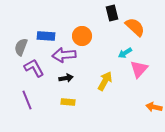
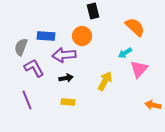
black rectangle: moved 19 px left, 2 px up
orange arrow: moved 1 px left, 2 px up
